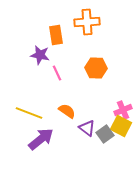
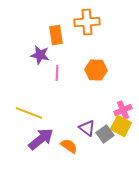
orange hexagon: moved 2 px down
pink line: rotated 28 degrees clockwise
orange semicircle: moved 2 px right, 35 px down
